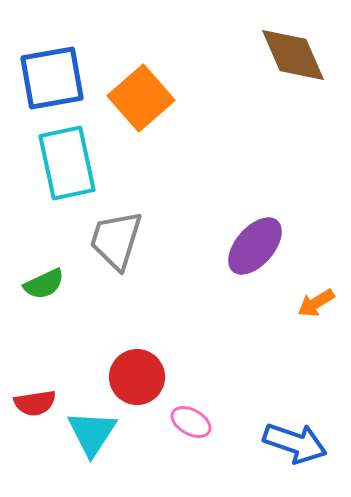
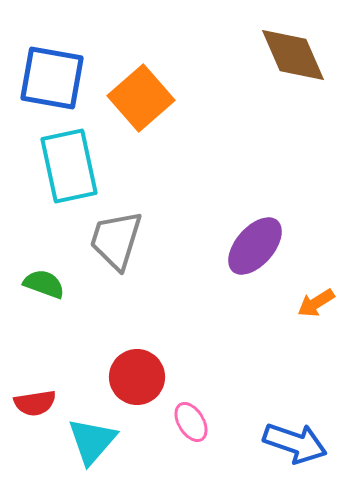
blue square: rotated 20 degrees clockwise
cyan rectangle: moved 2 px right, 3 px down
green semicircle: rotated 135 degrees counterclockwise
pink ellipse: rotated 30 degrees clockwise
cyan triangle: moved 8 px down; rotated 8 degrees clockwise
